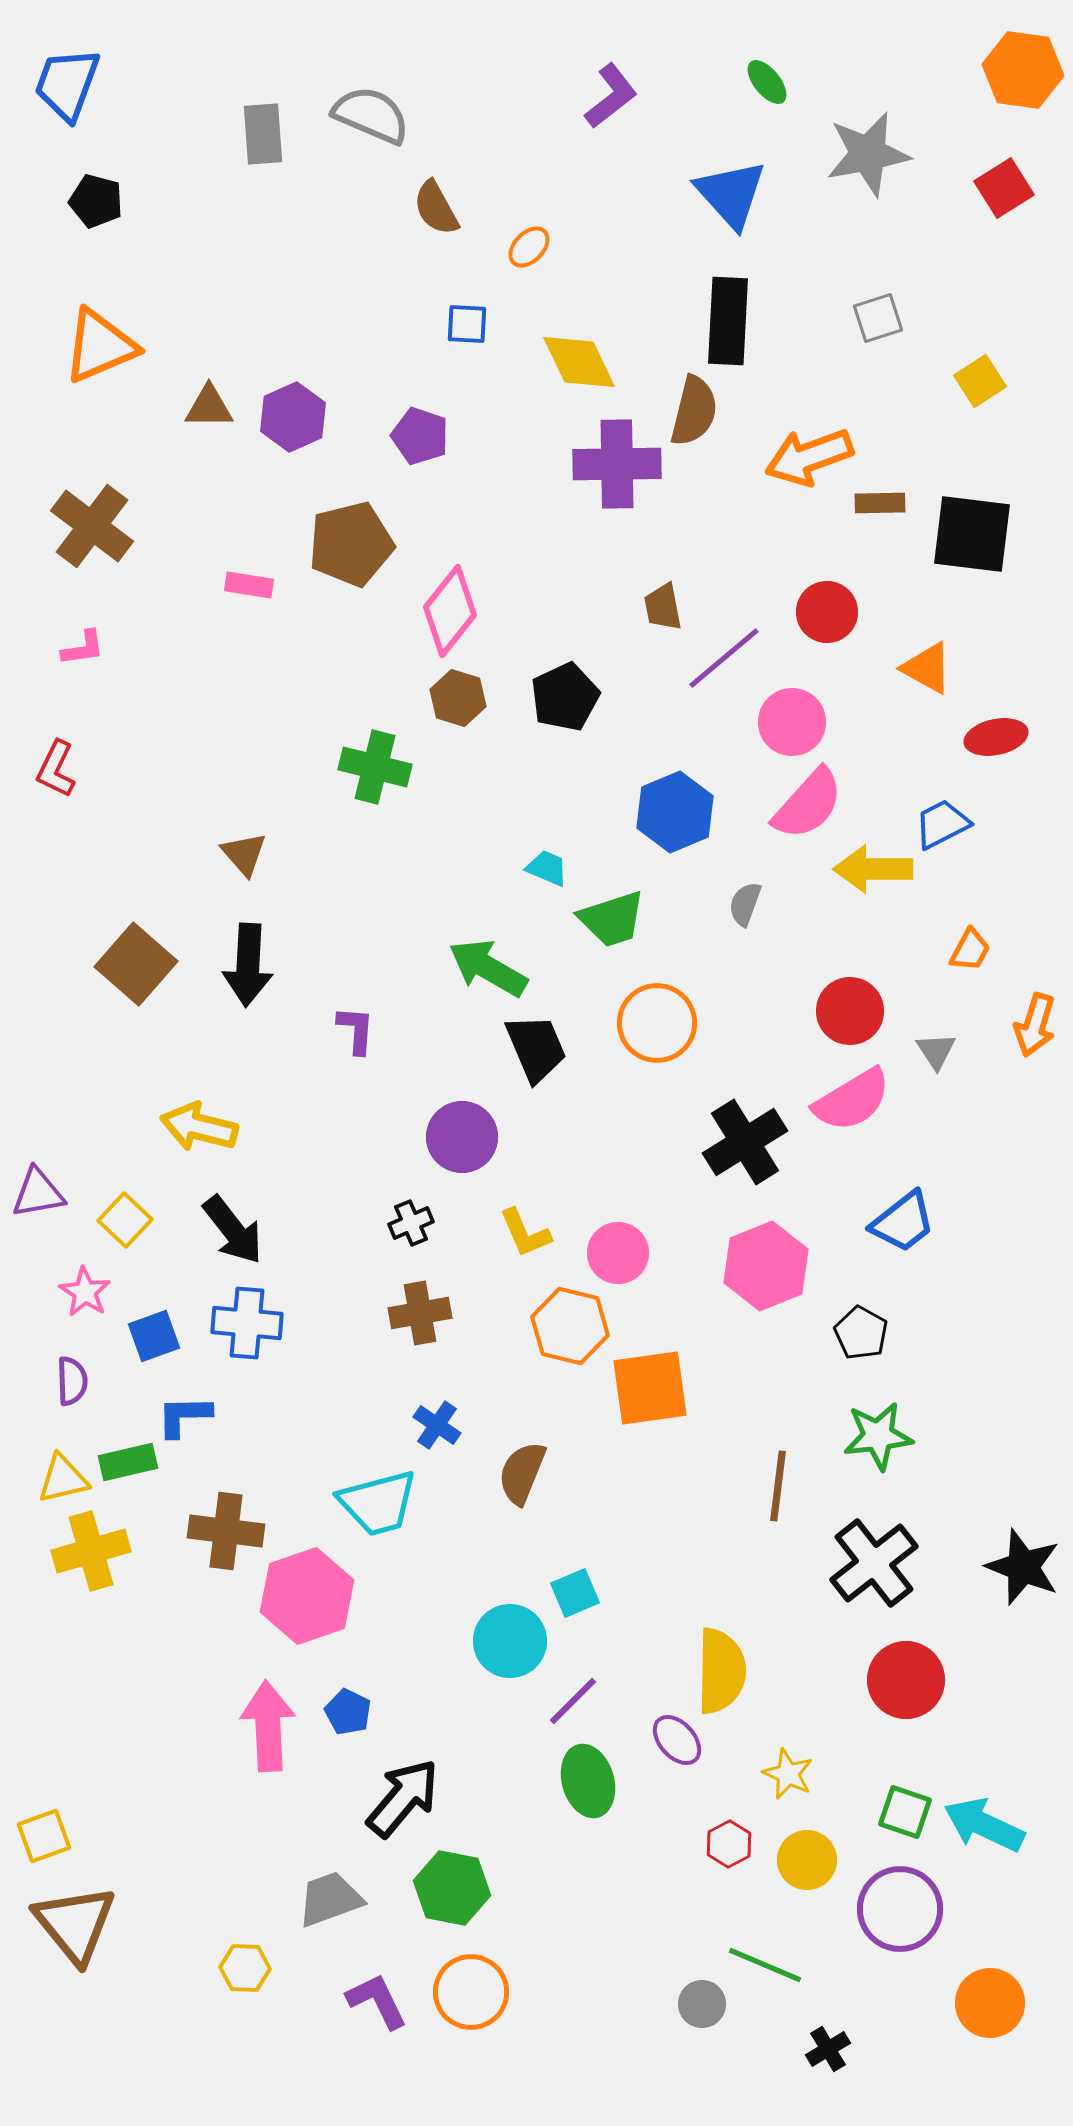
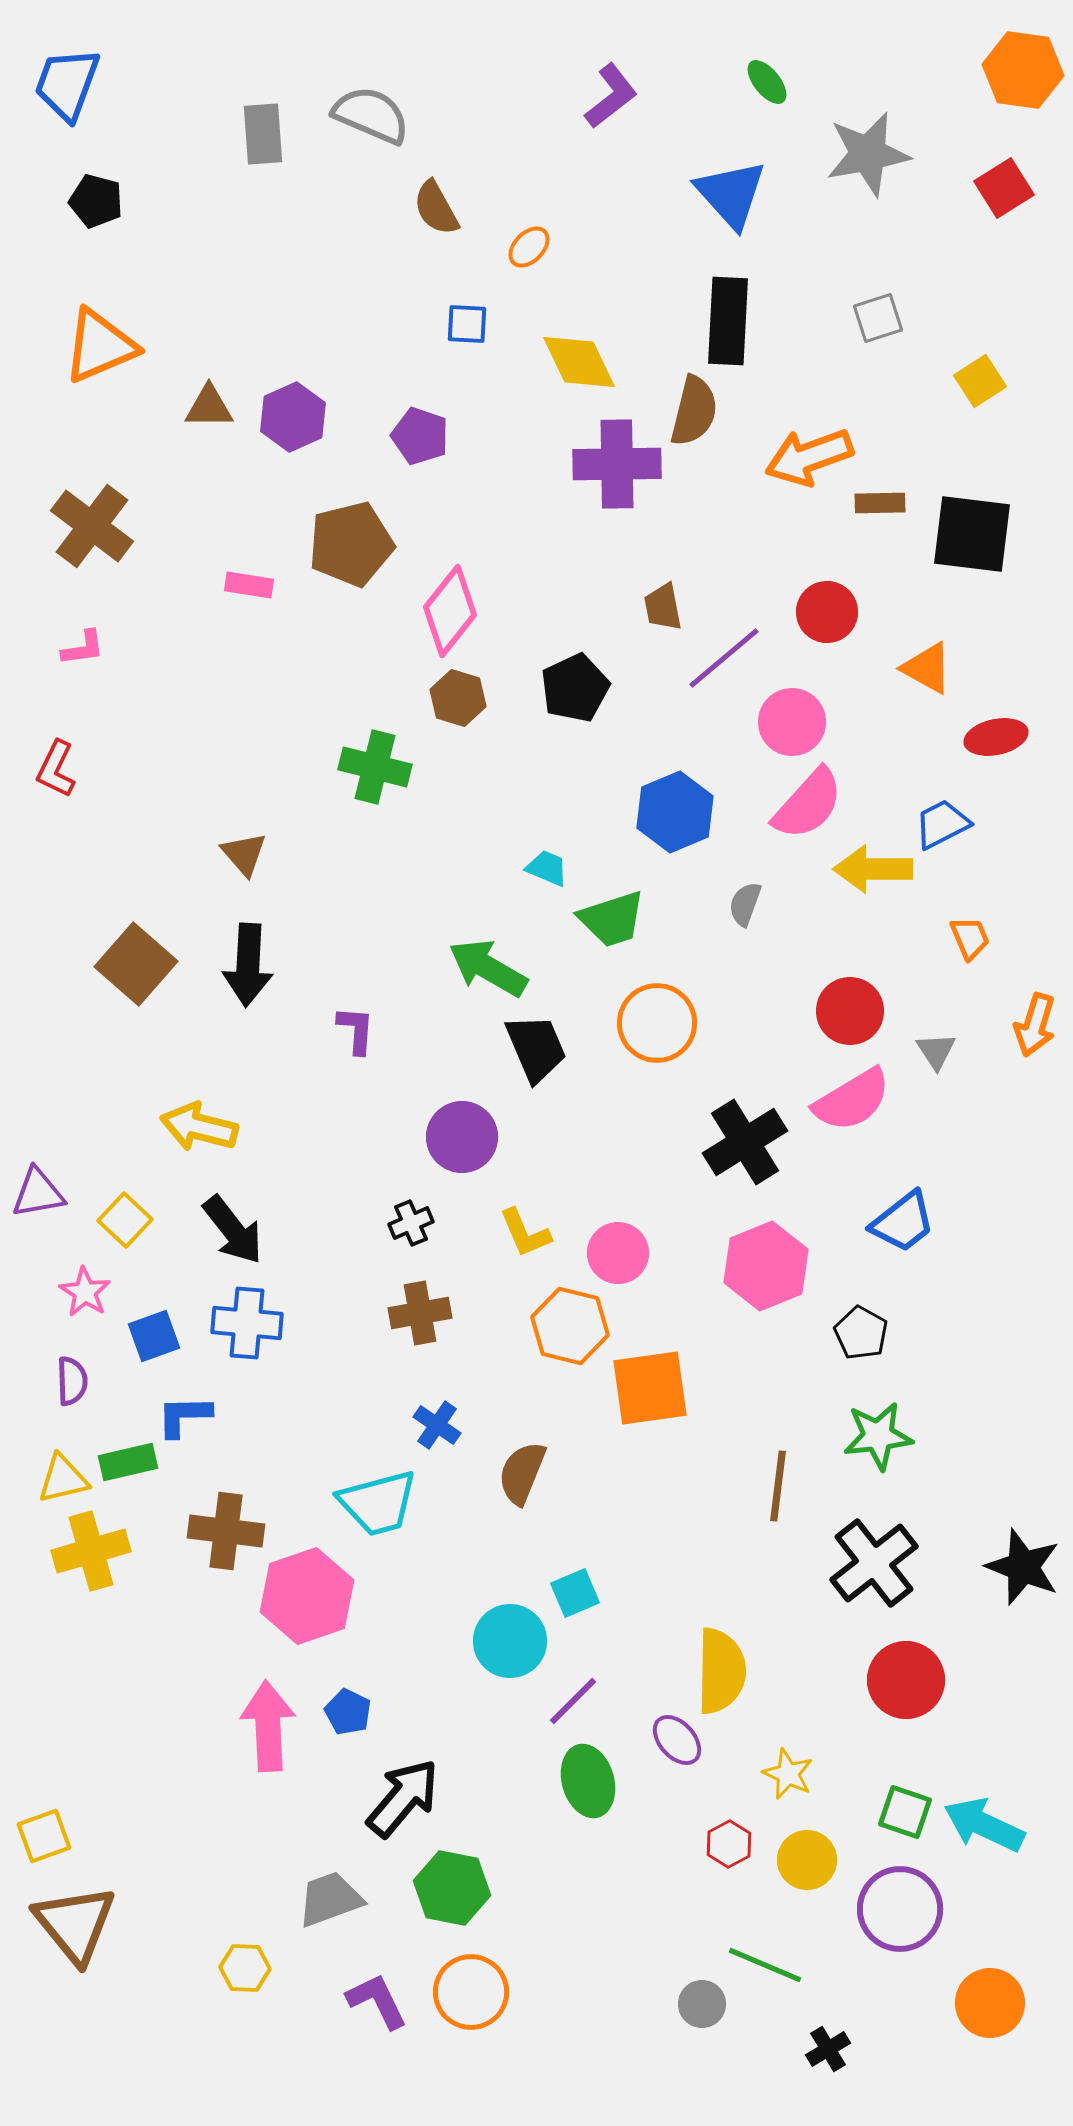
black pentagon at (565, 697): moved 10 px right, 9 px up
orange trapezoid at (970, 950): moved 12 px up; rotated 51 degrees counterclockwise
